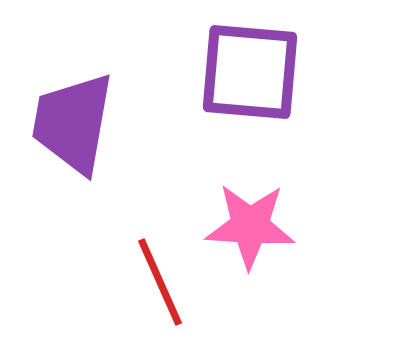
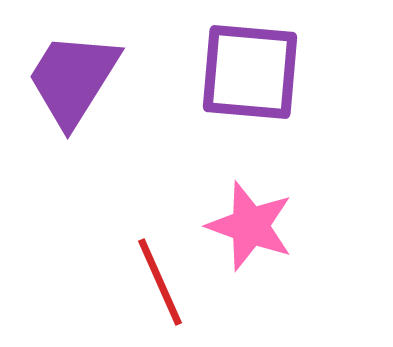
purple trapezoid: moved 44 px up; rotated 22 degrees clockwise
pink star: rotated 16 degrees clockwise
